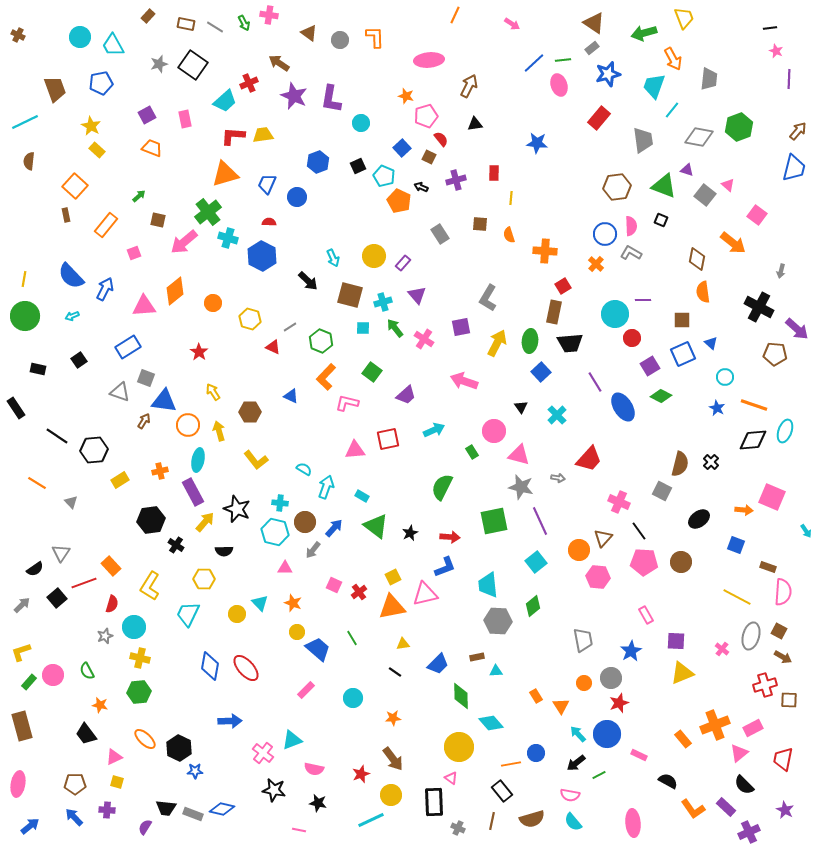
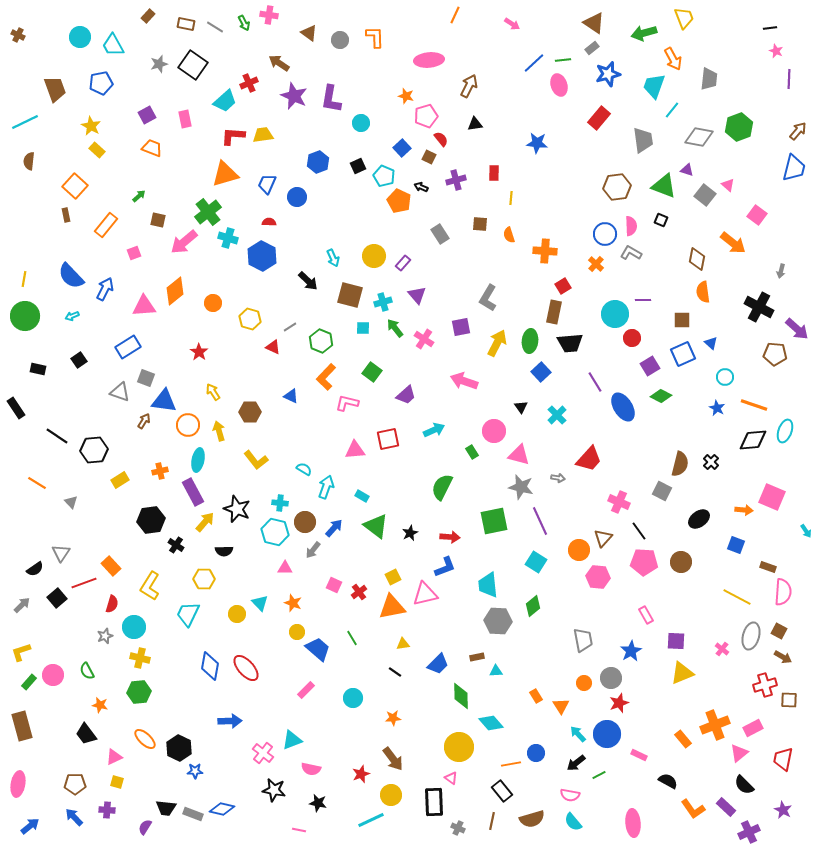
cyan square at (536, 562): rotated 20 degrees counterclockwise
pink semicircle at (314, 769): moved 3 px left
purple star at (785, 810): moved 2 px left
